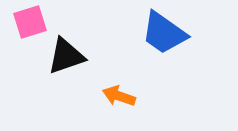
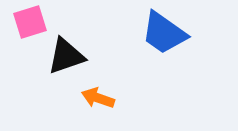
orange arrow: moved 21 px left, 2 px down
